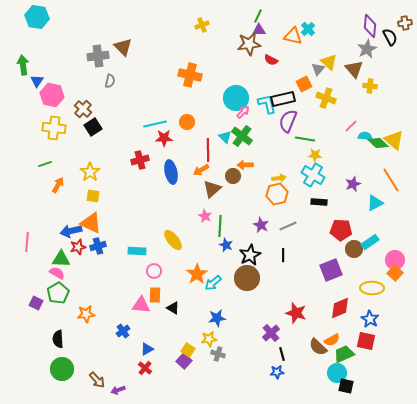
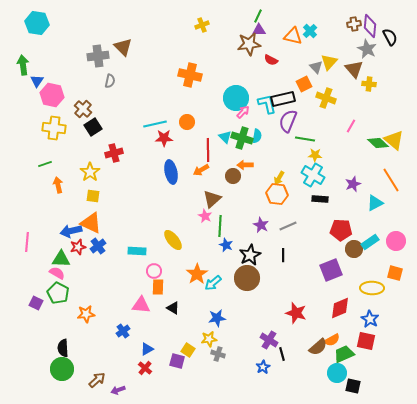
cyan hexagon at (37, 17): moved 6 px down
brown cross at (405, 23): moved 51 px left, 1 px down
cyan cross at (308, 29): moved 2 px right, 2 px down
gray star at (367, 49): rotated 18 degrees counterclockwise
yellow triangle at (329, 62): rotated 30 degrees clockwise
gray triangle at (318, 69): moved 2 px left, 2 px up; rotated 24 degrees counterclockwise
yellow cross at (370, 86): moved 1 px left, 2 px up
pink line at (351, 126): rotated 16 degrees counterclockwise
green cross at (242, 136): moved 2 px down; rotated 20 degrees counterclockwise
cyan semicircle at (365, 136): moved 108 px left; rotated 96 degrees clockwise
red cross at (140, 160): moved 26 px left, 7 px up
yellow arrow at (279, 178): rotated 128 degrees clockwise
orange arrow at (58, 185): rotated 42 degrees counterclockwise
brown triangle at (212, 189): moved 10 px down
orange hexagon at (277, 194): rotated 20 degrees clockwise
black rectangle at (319, 202): moved 1 px right, 3 px up
blue cross at (98, 246): rotated 21 degrees counterclockwise
pink circle at (395, 260): moved 1 px right, 19 px up
orange square at (395, 273): rotated 28 degrees counterclockwise
green pentagon at (58, 293): rotated 15 degrees counterclockwise
orange rectangle at (155, 295): moved 3 px right, 8 px up
purple cross at (271, 333): moved 2 px left, 7 px down; rotated 18 degrees counterclockwise
black semicircle at (58, 339): moved 5 px right, 9 px down
brown semicircle at (318, 347): rotated 84 degrees counterclockwise
purple square at (184, 361): moved 7 px left; rotated 28 degrees counterclockwise
blue star at (277, 372): moved 14 px left, 5 px up; rotated 24 degrees counterclockwise
brown arrow at (97, 380): rotated 90 degrees counterclockwise
black square at (346, 386): moved 7 px right
